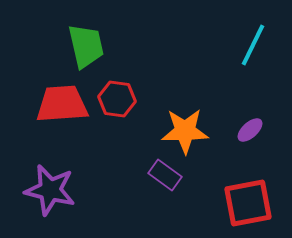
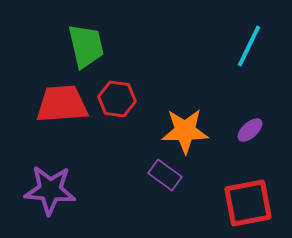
cyan line: moved 4 px left, 1 px down
purple star: rotated 9 degrees counterclockwise
